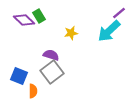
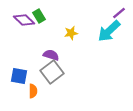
blue square: rotated 12 degrees counterclockwise
